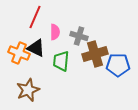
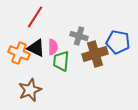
red line: rotated 10 degrees clockwise
pink semicircle: moved 2 px left, 15 px down
blue pentagon: moved 23 px up; rotated 10 degrees clockwise
brown star: moved 2 px right
